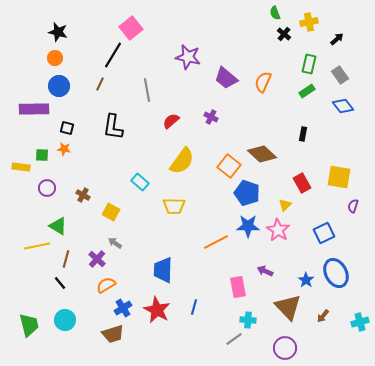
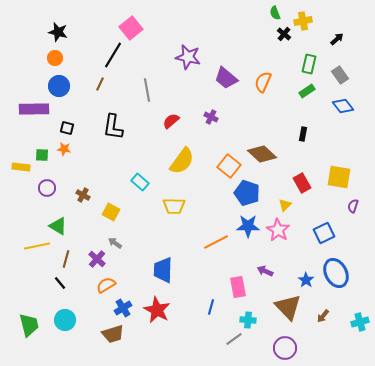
yellow cross at (309, 22): moved 6 px left, 1 px up
blue line at (194, 307): moved 17 px right
